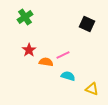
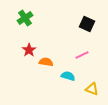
green cross: moved 1 px down
pink line: moved 19 px right
